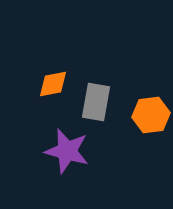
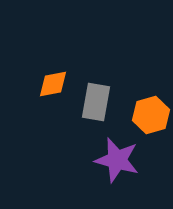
orange hexagon: rotated 9 degrees counterclockwise
purple star: moved 50 px right, 9 px down
